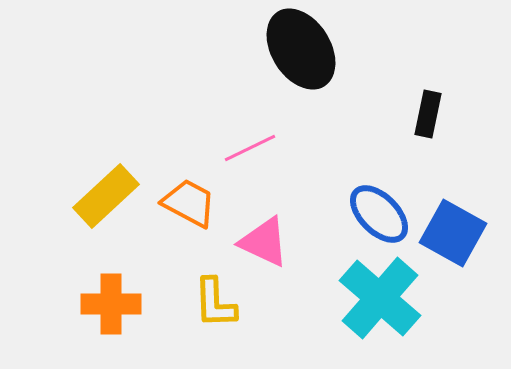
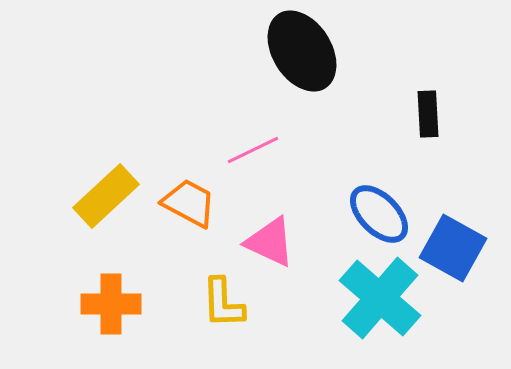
black ellipse: moved 1 px right, 2 px down
black rectangle: rotated 15 degrees counterclockwise
pink line: moved 3 px right, 2 px down
blue square: moved 15 px down
pink triangle: moved 6 px right
yellow L-shape: moved 8 px right
